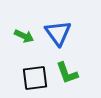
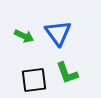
black square: moved 1 px left, 2 px down
